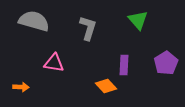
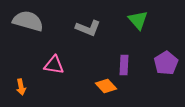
gray semicircle: moved 6 px left
gray L-shape: rotated 95 degrees clockwise
pink triangle: moved 2 px down
orange arrow: rotated 77 degrees clockwise
